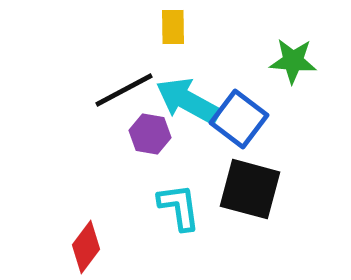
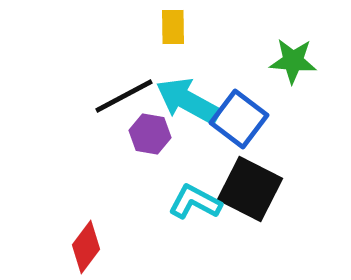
black line: moved 6 px down
black square: rotated 12 degrees clockwise
cyan L-shape: moved 16 px right, 5 px up; rotated 54 degrees counterclockwise
